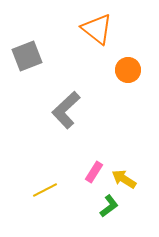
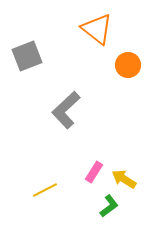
orange circle: moved 5 px up
